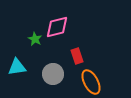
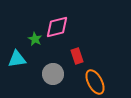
cyan triangle: moved 8 px up
orange ellipse: moved 4 px right
